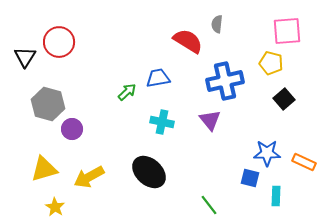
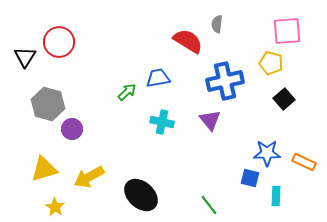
black ellipse: moved 8 px left, 23 px down
